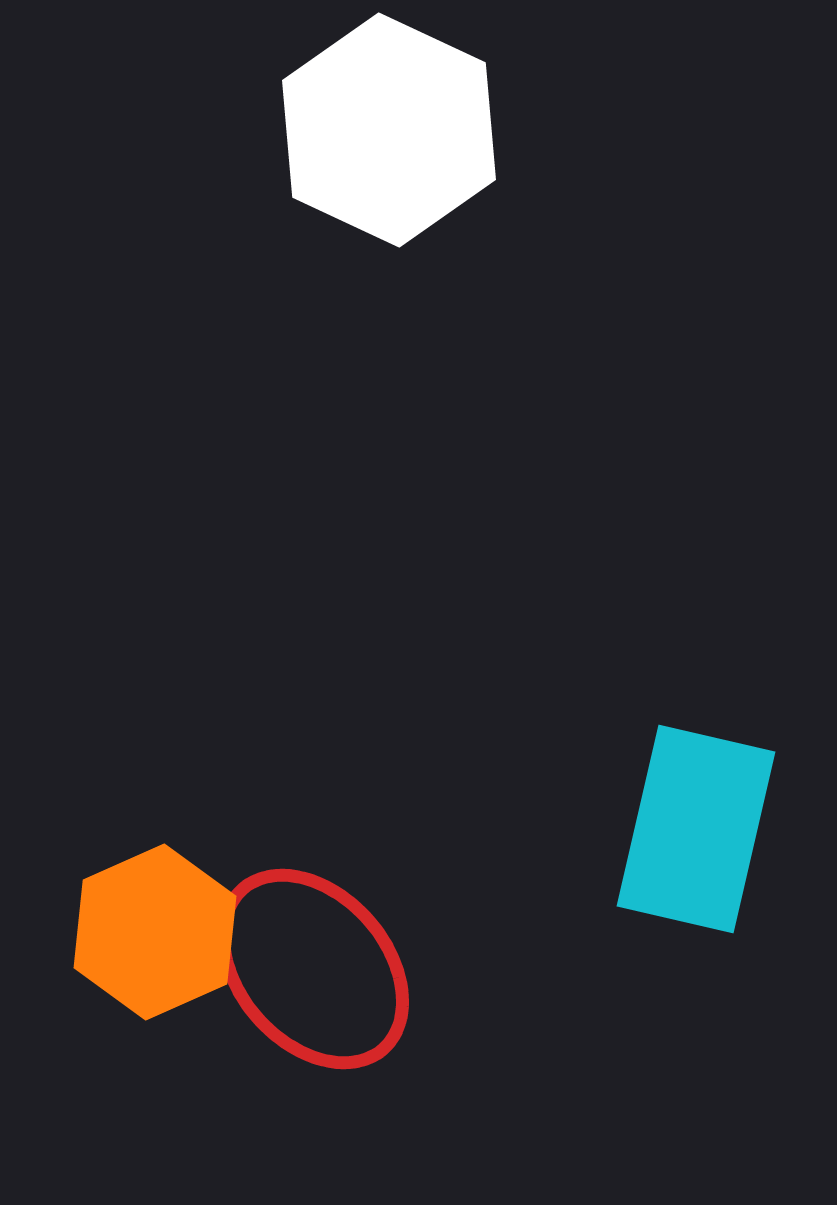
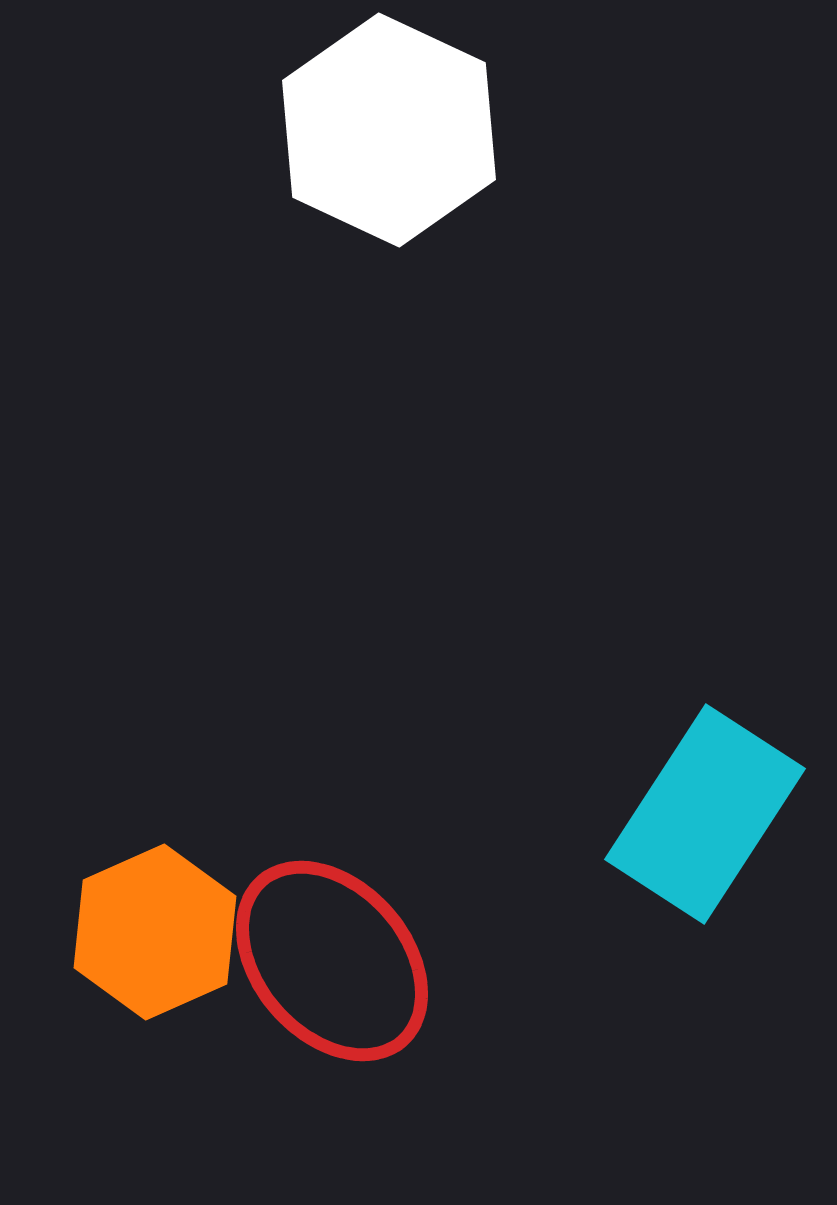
cyan rectangle: moved 9 px right, 15 px up; rotated 20 degrees clockwise
red ellipse: moved 19 px right, 8 px up
